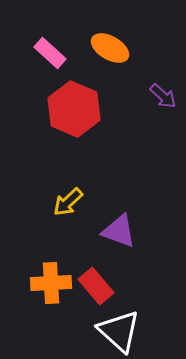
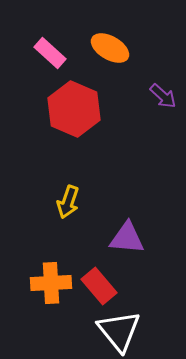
yellow arrow: rotated 28 degrees counterclockwise
purple triangle: moved 8 px right, 7 px down; rotated 15 degrees counterclockwise
red rectangle: moved 3 px right
white triangle: rotated 9 degrees clockwise
